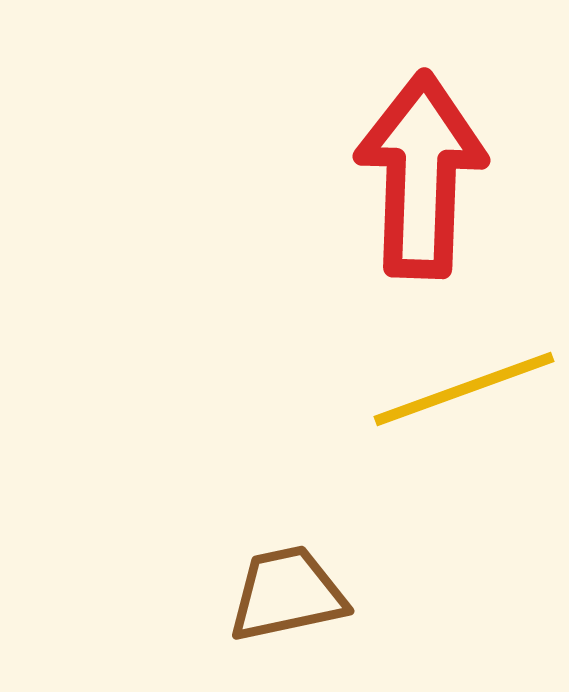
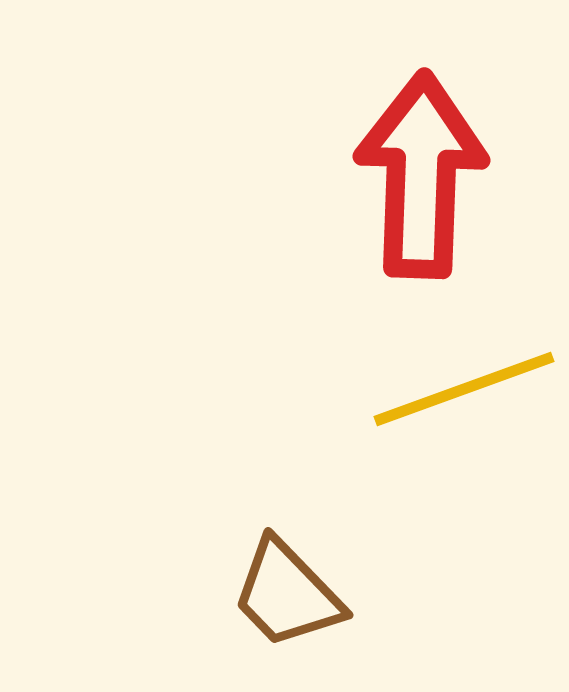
brown trapezoid: rotated 122 degrees counterclockwise
